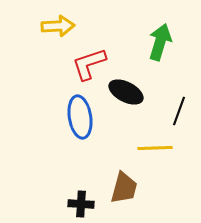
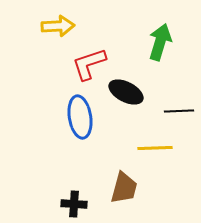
black line: rotated 68 degrees clockwise
black cross: moved 7 px left
